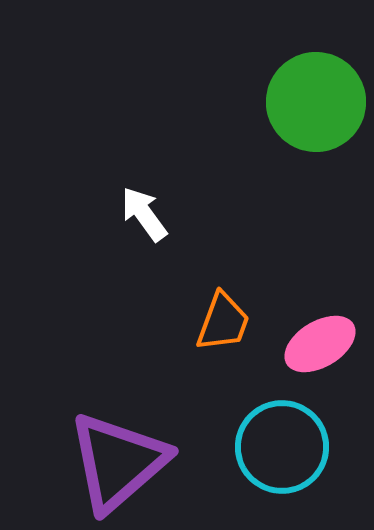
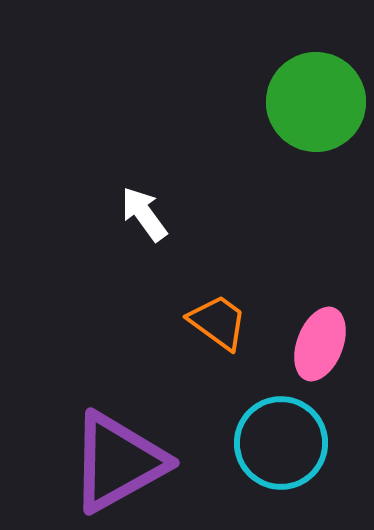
orange trapezoid: moved 5 px left; rotated 74 degrees counterclockwise
pink ellipse: rotated 38 degrees counterclockwise
cyan circle: moved 1 px left, 4 px up
purple triangle: rotated 12 degrees clockwise
